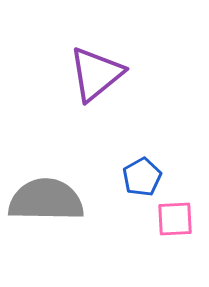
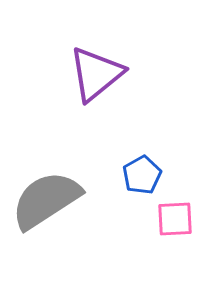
blue pentagon: moved 2 px up
gray semicircle: rotated 34 degrees counterclockwise
